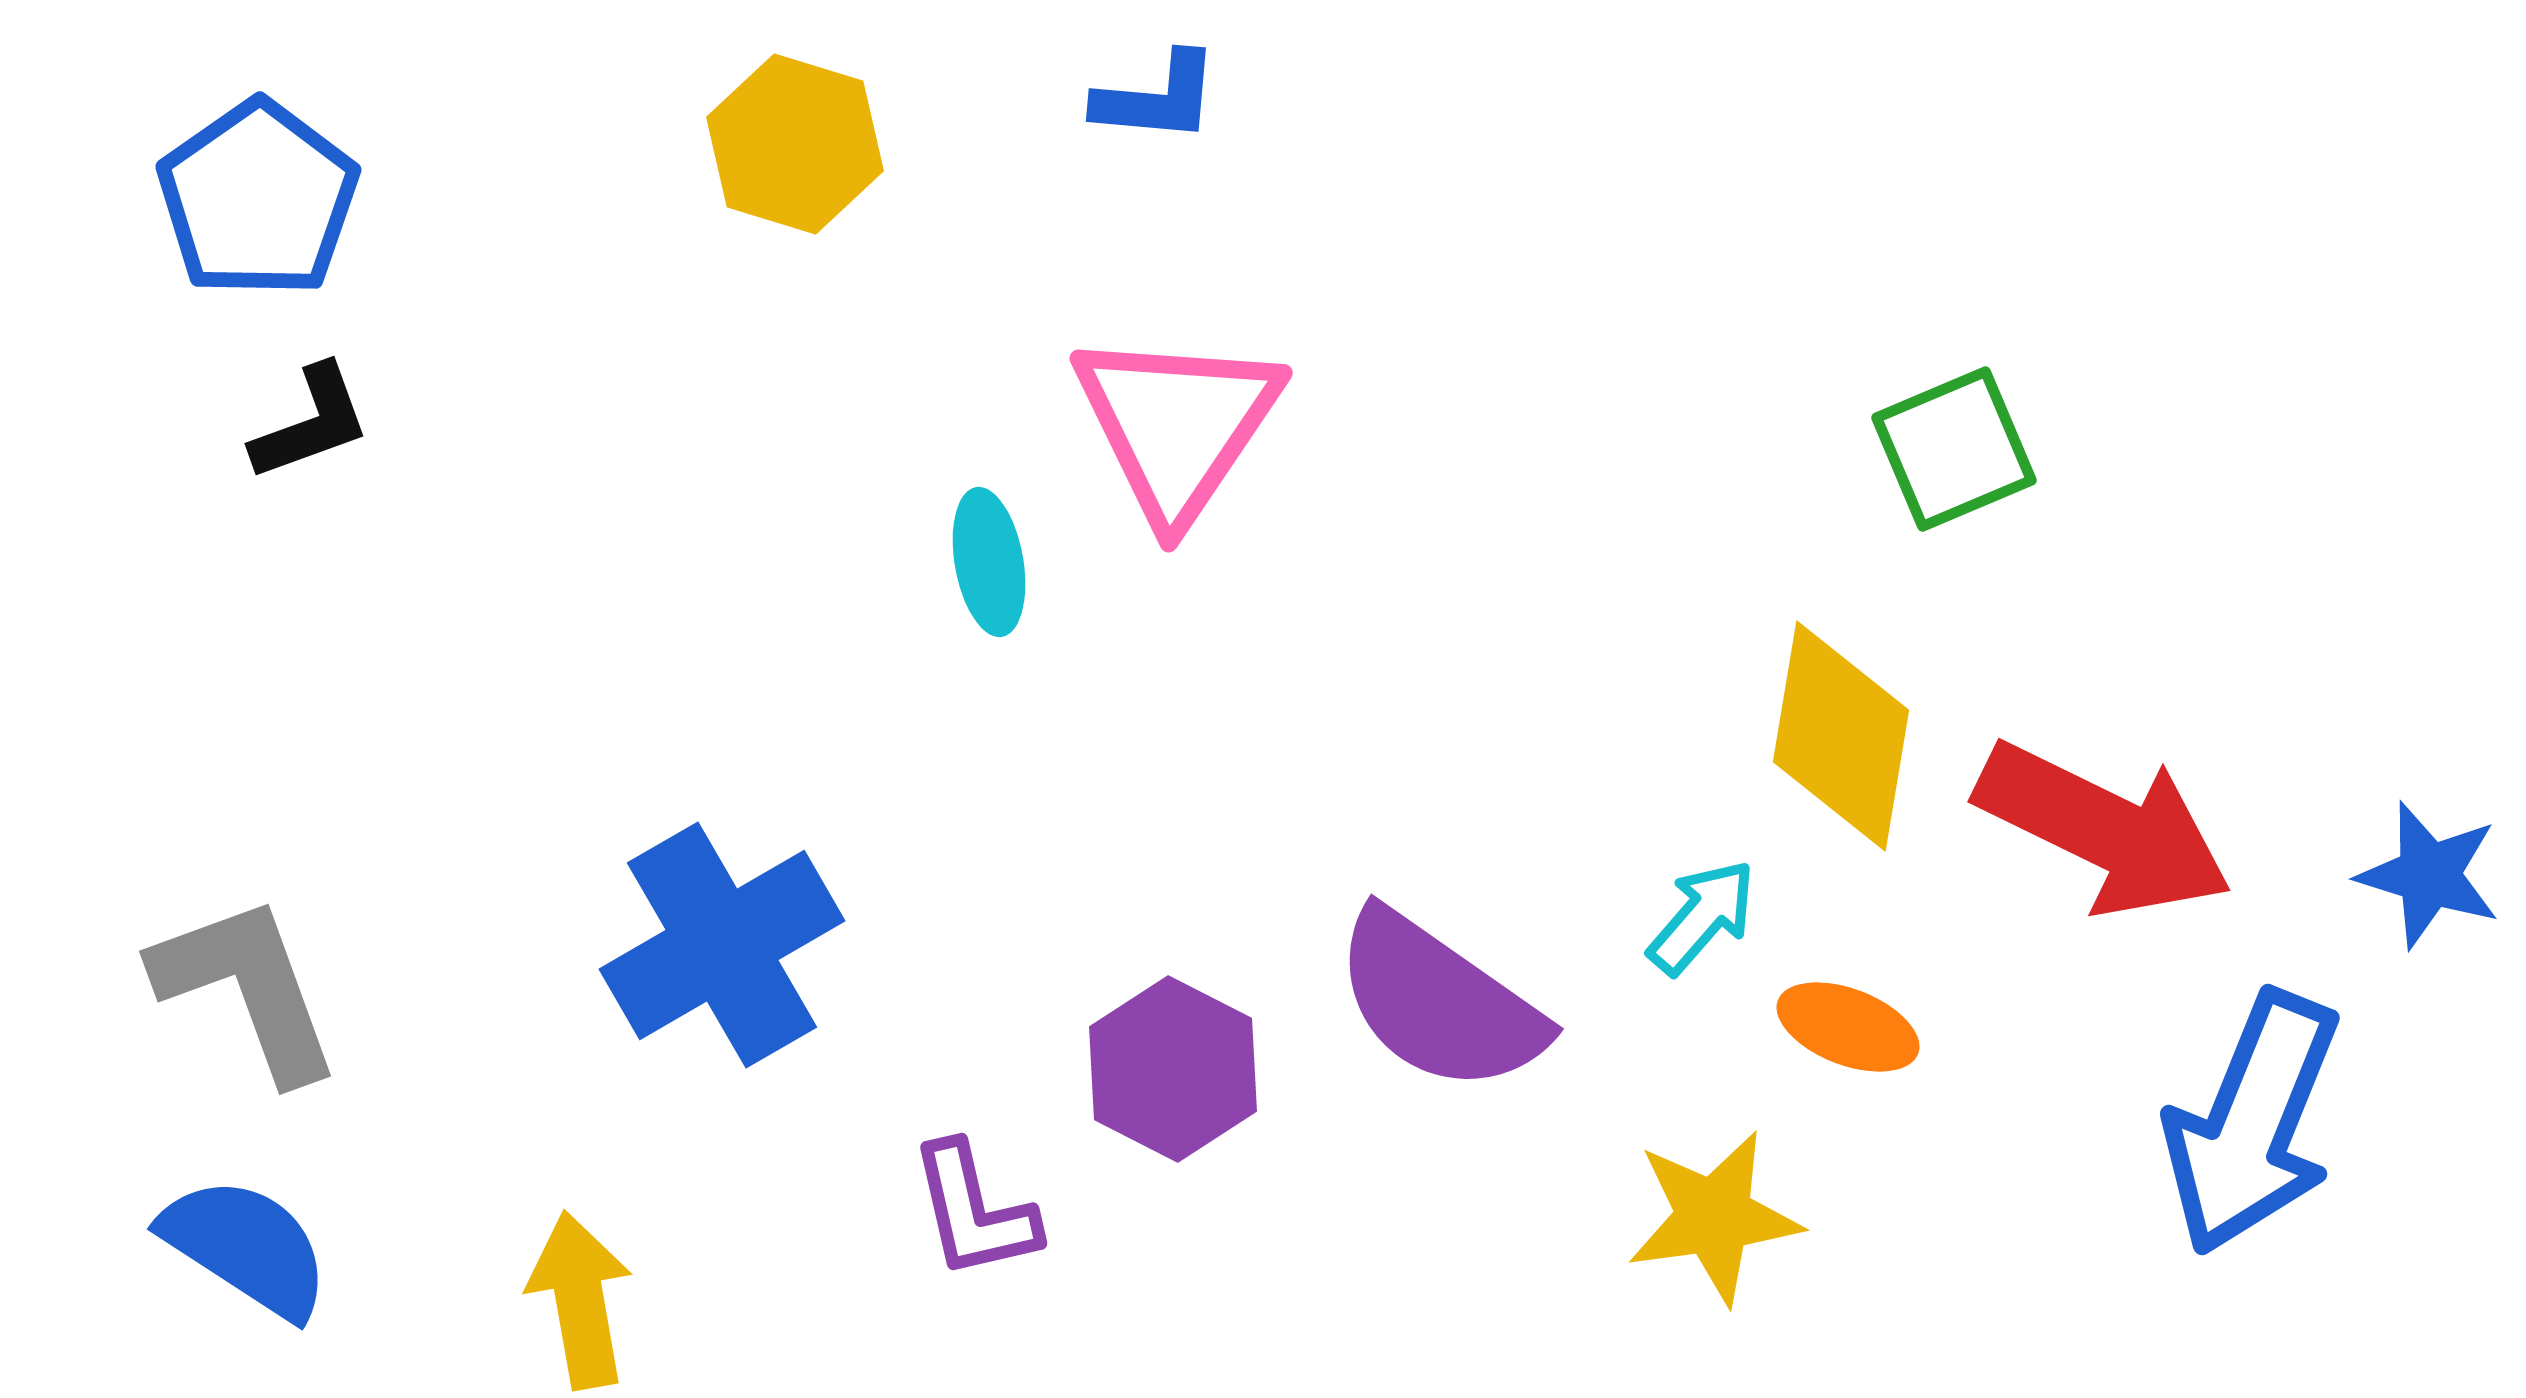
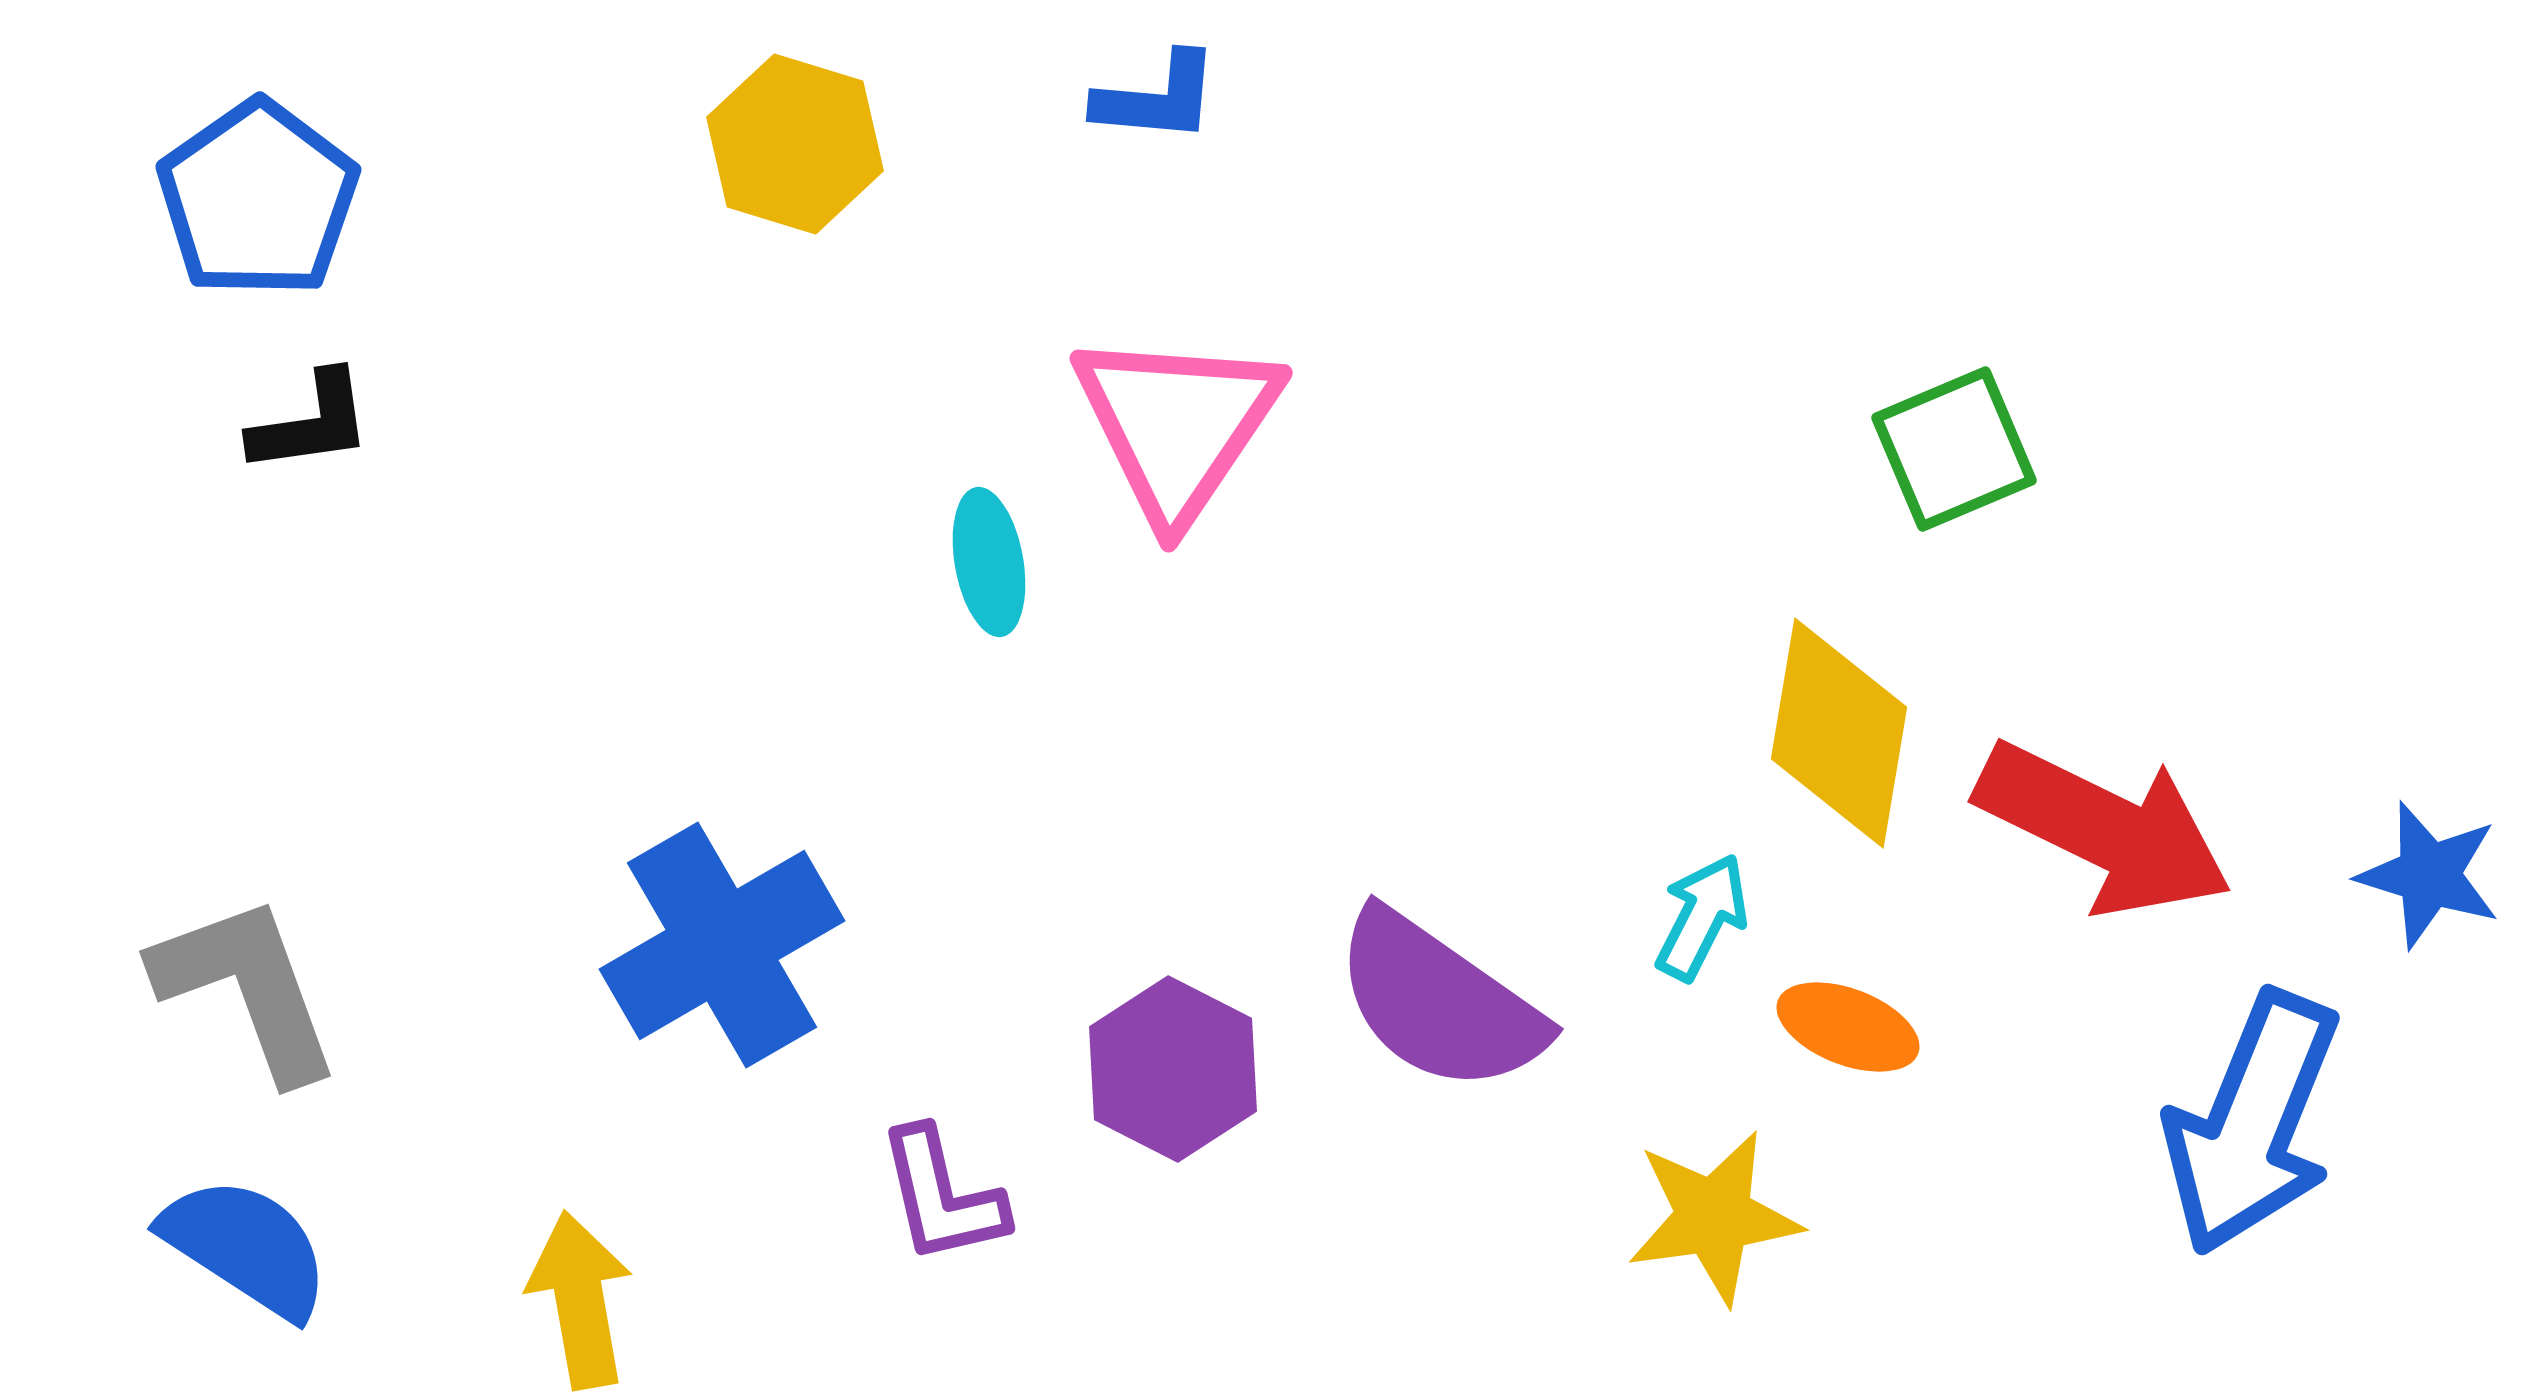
black L-shape: rotated 12 degrees clockwise
yellow diamond: moved 2 px left, 3 px up
cyan arrow: rotated 14 degrees counterclockwise
purple L-shape: moved 32 px left, 15 px up
